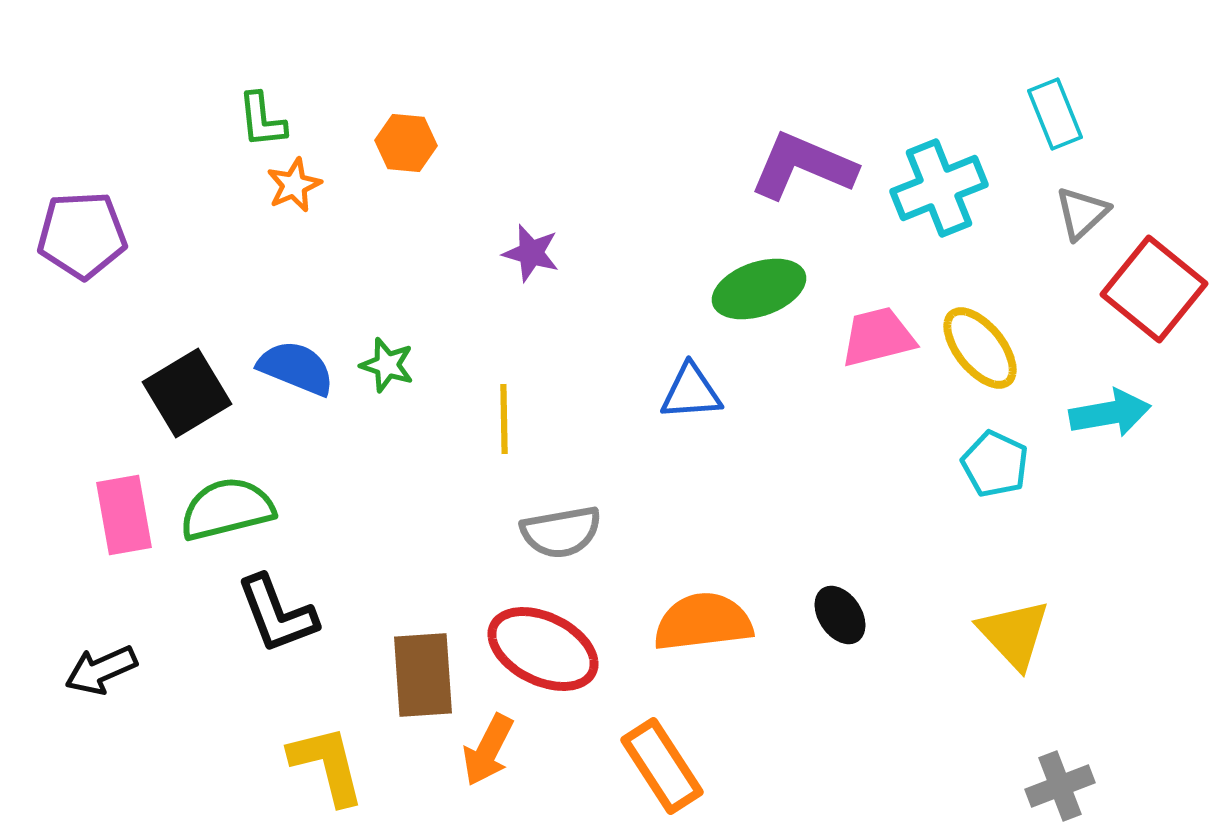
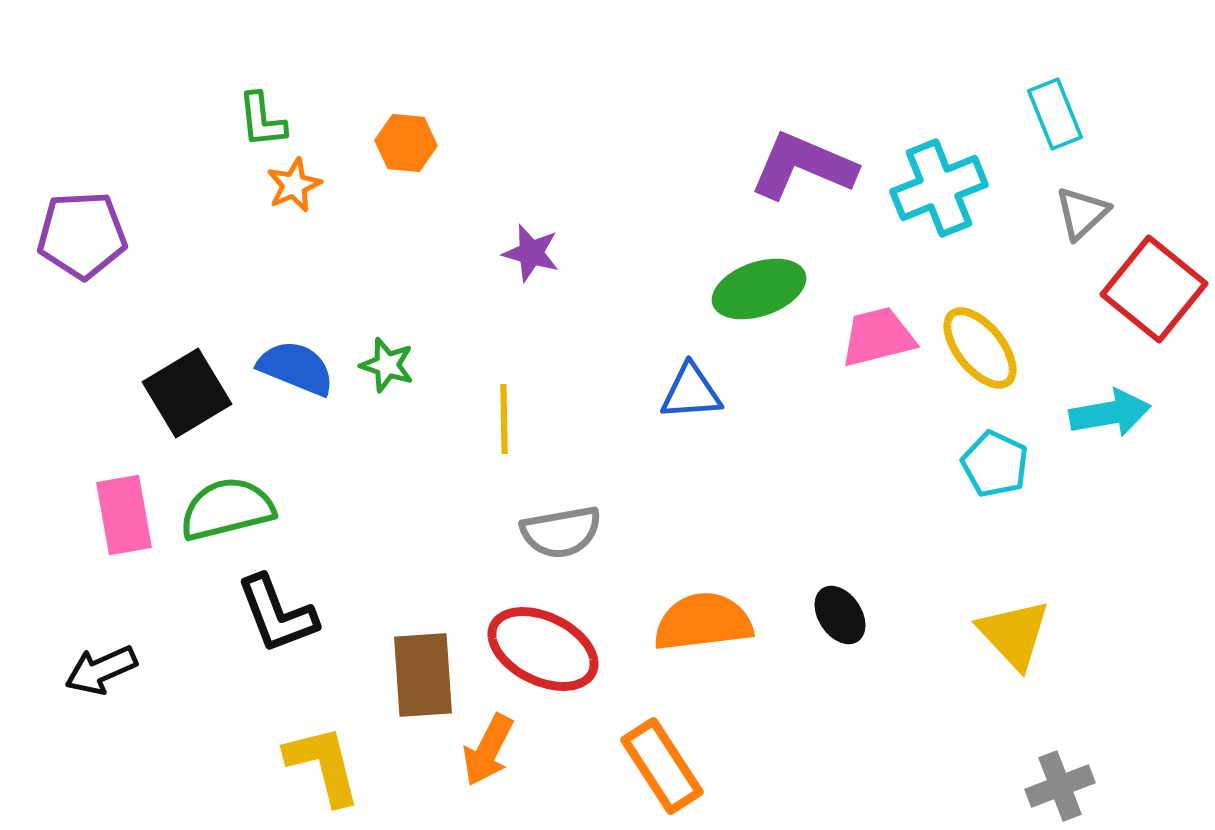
yellow L-shape: moved 4 px left
